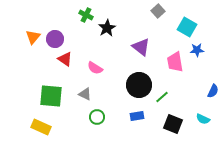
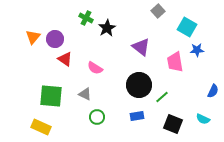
green cross: moved 3 px down
